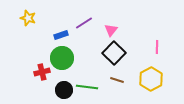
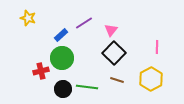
blue rectangle: rotated 24 degrees counterclockwise
red cross: moved 1 px left, 1 px up
black circle: moved 1 px left, 1 px up
